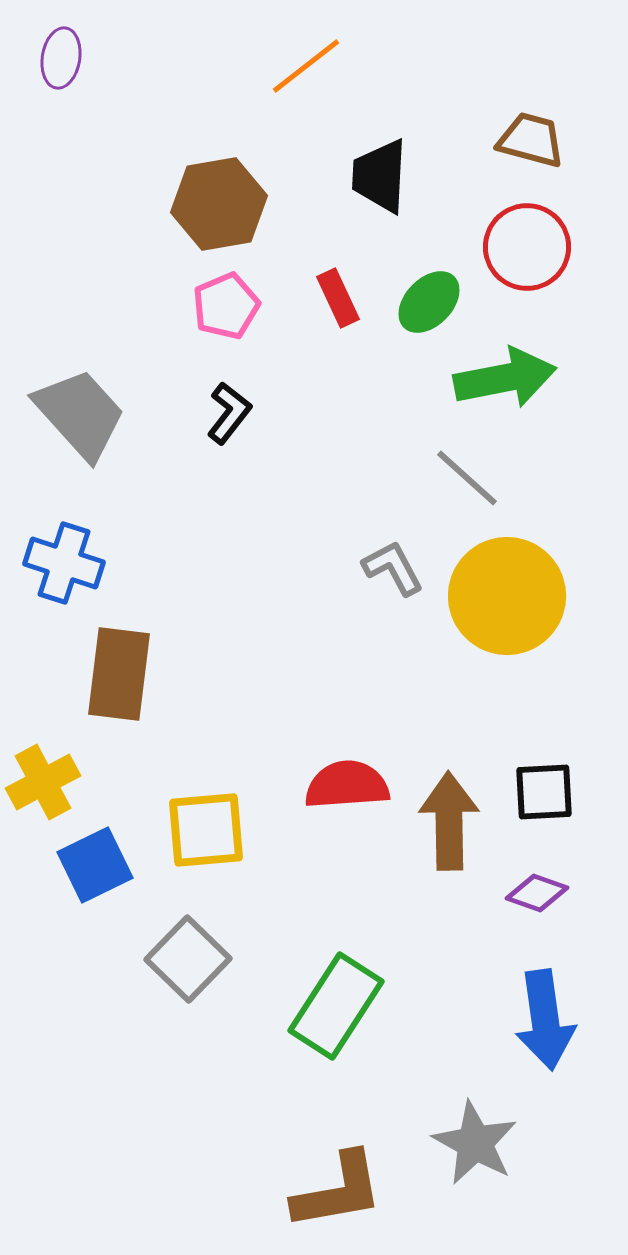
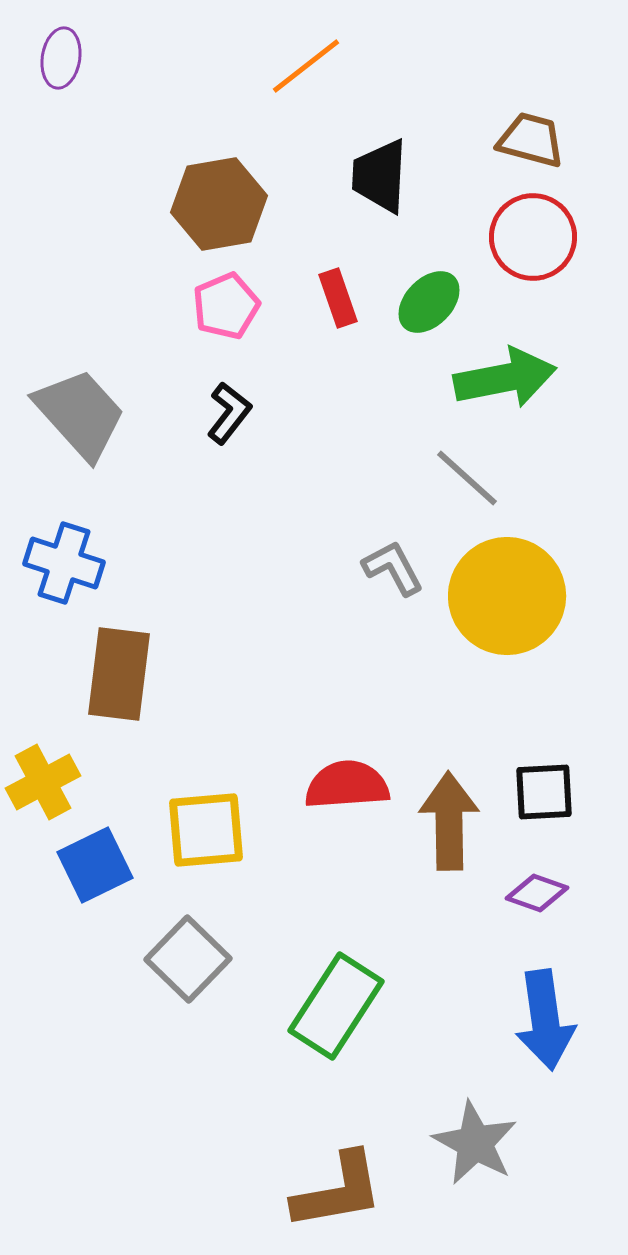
red circle: moved 6 px right, 10 px up
red rectangle: rotated 6 degrees clockwise
